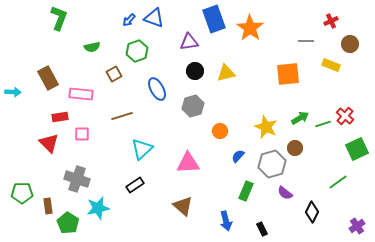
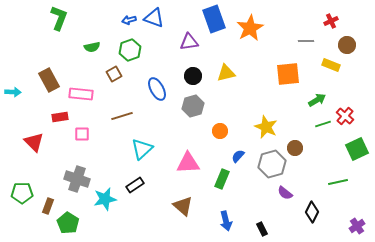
blue arrow at (129, 20): rotated 32 degrees clockwise
orange star at (250, 28): rotated 8 degrees clockwise
brown circle at (350, 44): moved 3 px left, 1 px down
green hexagon at (137, 51): moved 7 px left, 1 px up
black circle at (195, 71): moved 2 px left, 5 px down
brown rectangle at (48, 78): moved 1 px right, 2 px down
green arrow at (300, 118): moved 17 px right, 18 px up
red triangle at (49, 143): moved 15 px left, 1 px up
green line at (338, 182): rotated 24 degrees clockwise
green rectangle at (246, 191): moved 24 px left, 12 px up
brown rectangle at (48, 206): rotated 28 degrees clockwise
cyan star at (98, 208): moved 7 px right, 9 px up
